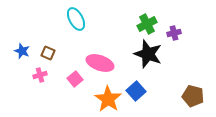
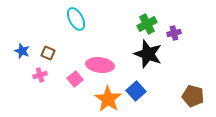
pink ellipse: moved 2 px down; rotated 12 degrees counterclockwise
